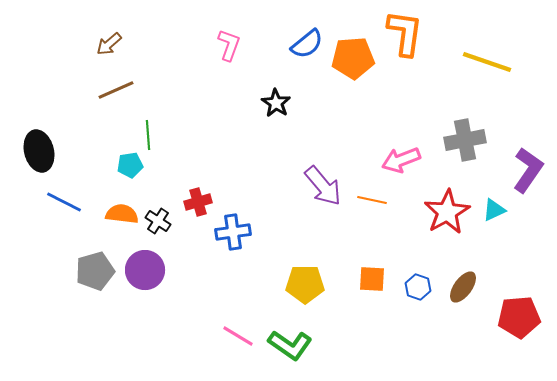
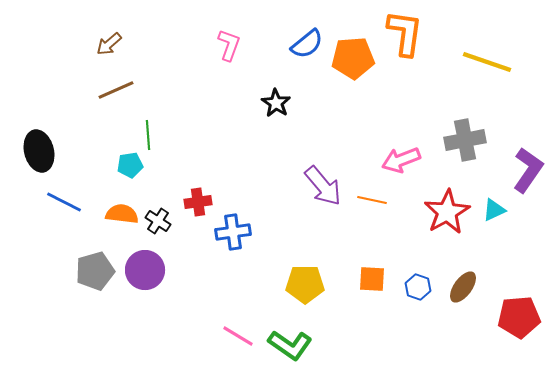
red cross: rotated 8 degrees clockwise
